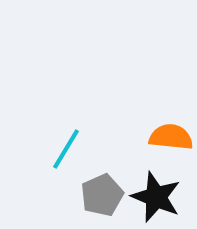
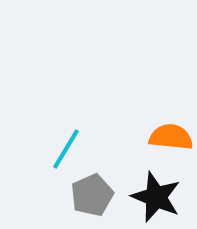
gray pentagon: moved 10 px left
